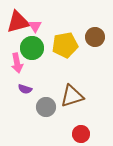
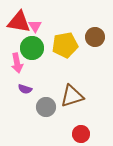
red triangle: moved 1 px right; rotated 25 degrees clockwise
